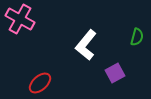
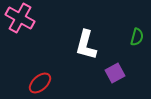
pink cross: moved 1 px up
white L-shape: rotated 24 degrees counterclockwise
